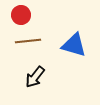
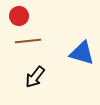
red circle: moved 2 px left, 1 px down
blue triangle: moved 8 px right, 8 px down
